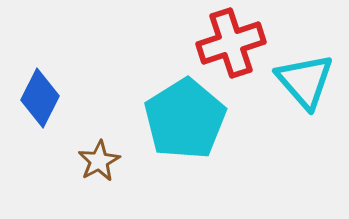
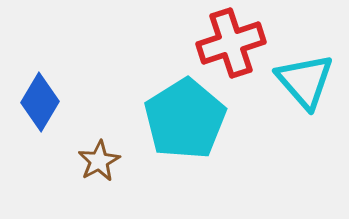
blue diamond: moved 4 px down; rotated 4 degrees clockwise
